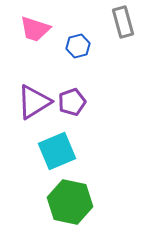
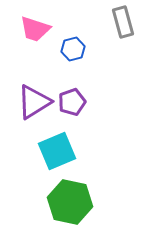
blue hexagon: moved 5 px left, 3 px down
